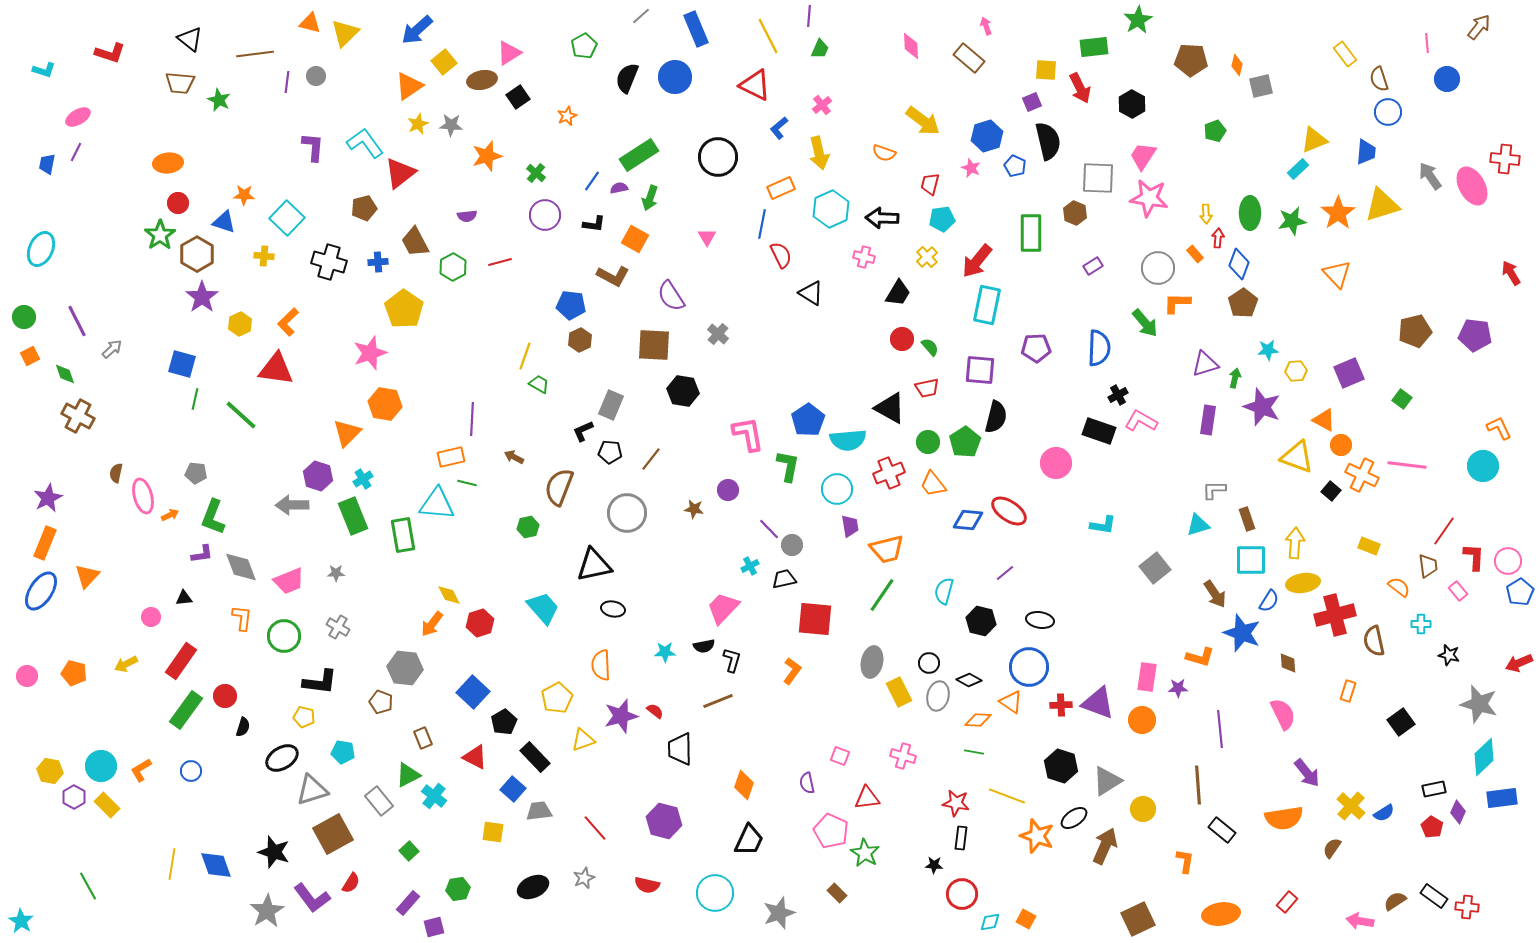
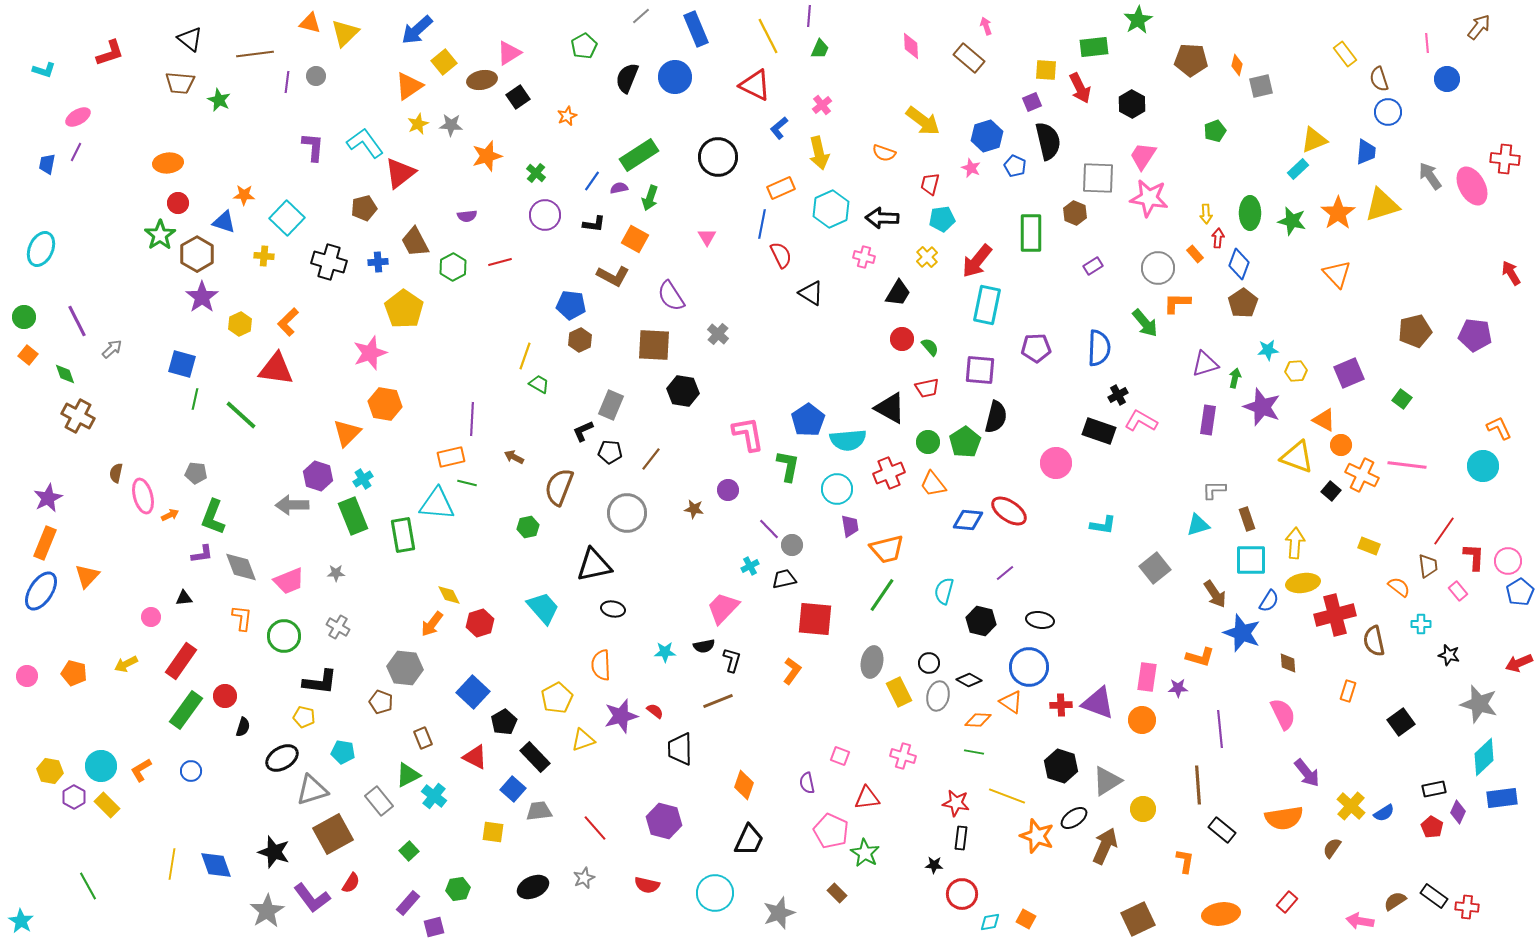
red L-shape at (110, 53): rotated 36 degrees counterclockwise
green star at (1292, 221): rotated 24 degrees clockwise
orange square at (30, 356): moved 2 px left, 1 px up; rotated 24 degrees counterclockwise
